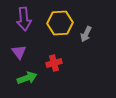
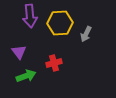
purple arrow: moved 6 px right, 3 px up
green arrow: moved 1 px left, 2 px up
